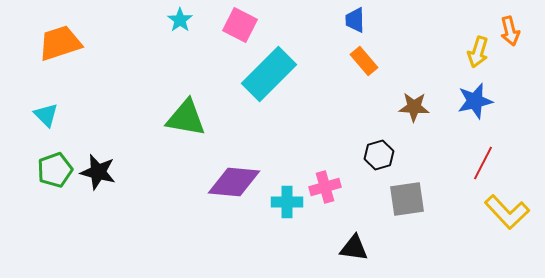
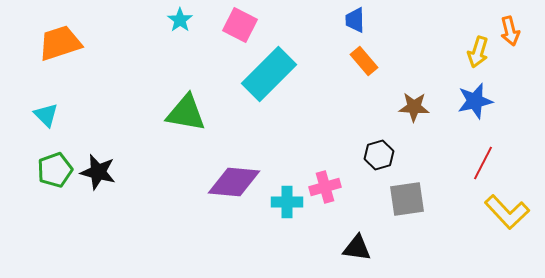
green triangle: moved 5 px up
black triangle: moved 3 px right
